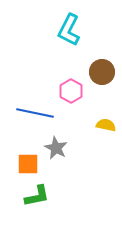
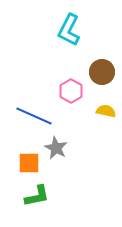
blue line: moved 1 px left, 3 px down; rotated 12 degrees clockwise
yellow semicircle: moved 14 px up
orange square: moved 1 px right, 1 px up
